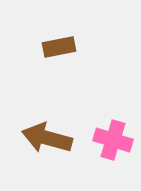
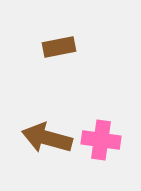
pink cross: moved 12 px left; rotated 9 degrees counterclockwise
